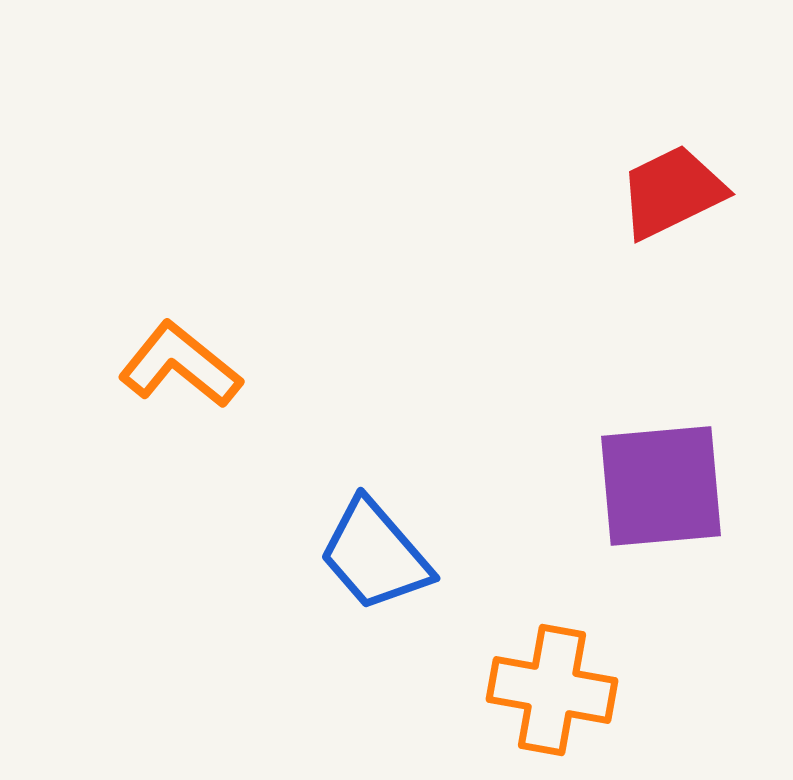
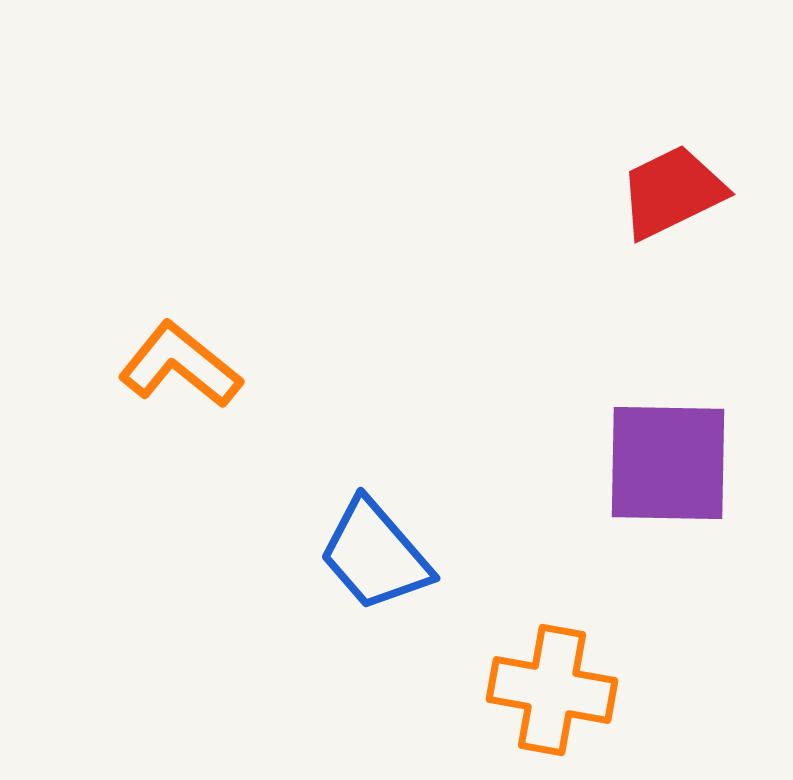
purple square: moved 7 px right, 23 px up; rotated 6 degrees clockwise
